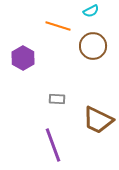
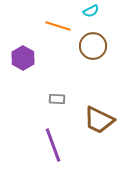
brown trapezoid: moved 1 px right
